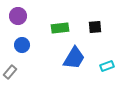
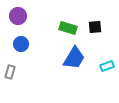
green rectangle: moved 8 px right; rotated 24 degrees clockwise
blue circle: moved 1 px left, 1 px up
gray rectangle: rotated 24 degrees counterclockwise
